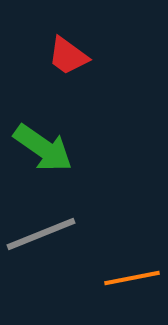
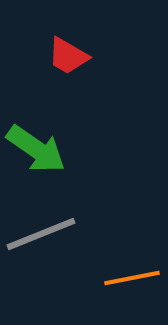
red trapezoid: rotated 6 degrees counterclockwise
green arrow: moved 7 px left, 1 px down
